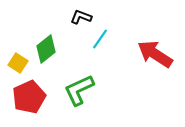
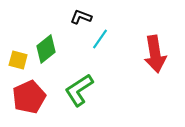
red arrow: rotated 132 degrees counterclockwise
yellow square: moved 3 px up; rotated 18 degrees counterclockwise
green L-shape: rotated 8 degrees counterclockwise
